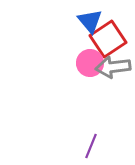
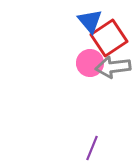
red square: moved 1 px right, 1 px up
purple line: moved 1 px right, 2 px down
